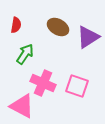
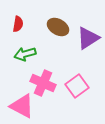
red semicircle: moved 2 px right, 1 px up
purple triangle: moved 1 px down
green arrow: rotated 140 degrees counterclockwise
pink square: rotated 35 degrees clockwise
